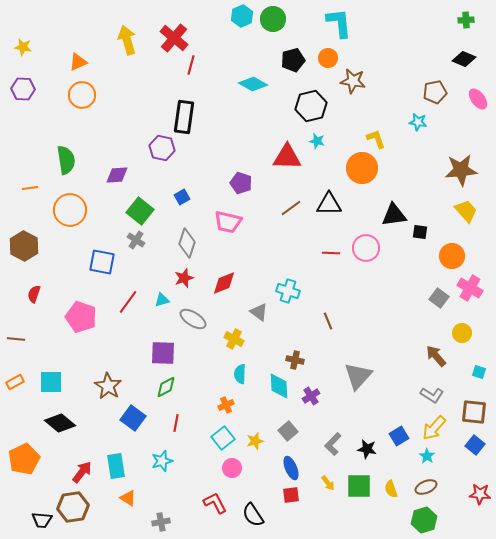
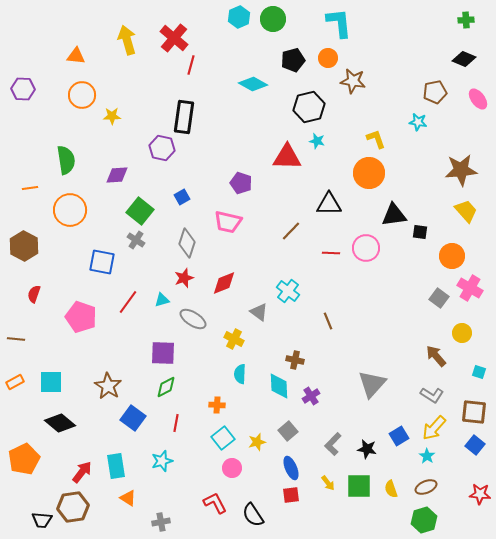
cyan hexagon at (242, 16): moved 3 px left, 1 px down
yellow star at (23, 47): moved 89 px right, 69 px down; rotated 12 degrees counterclockwise
orange triangle at (78, 62): moved 2 px left, 6 px up; rotated 30 degrees clockwise
black hexagon at (311, 106): moved 2 px left, 1 px down
orange circle at (362, 168): moved 7 px right, 5 px down
brown line at (291, 208): moved 23 px down; rotated 10 degrees counterclockwise
cyan cross at (288, 291): rotated 20 degrees clockwise
gray triangle at (358, 376): moved 14 px right, 8 px down
orange cross at (226, 405): moved 9 px left; rotated 28 degrees clockwise
yellow star at (255, 441): moved 2 px right, 1 px down
